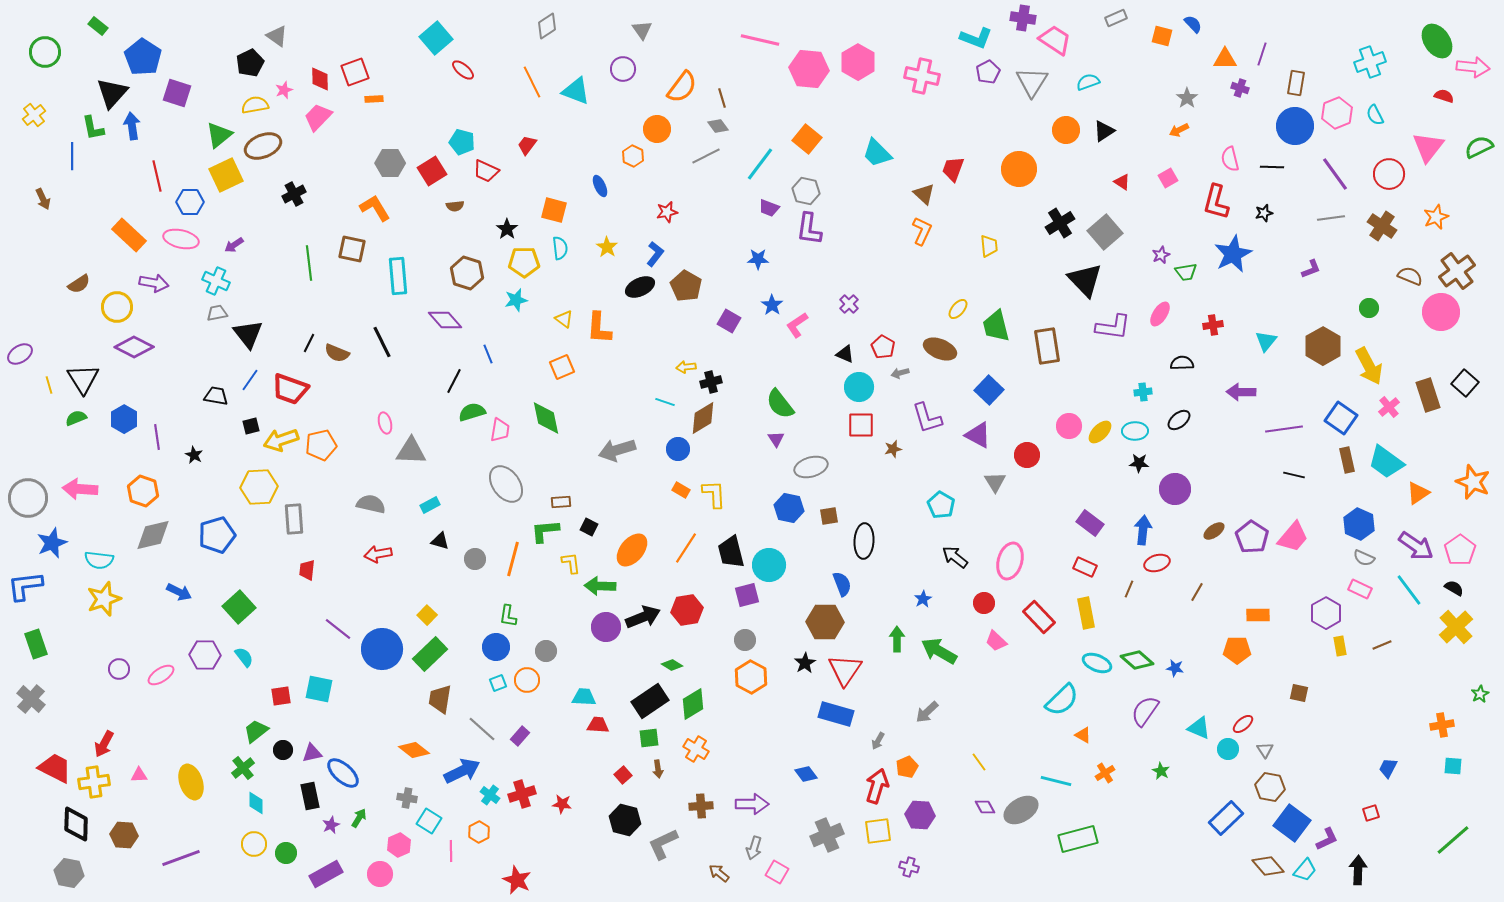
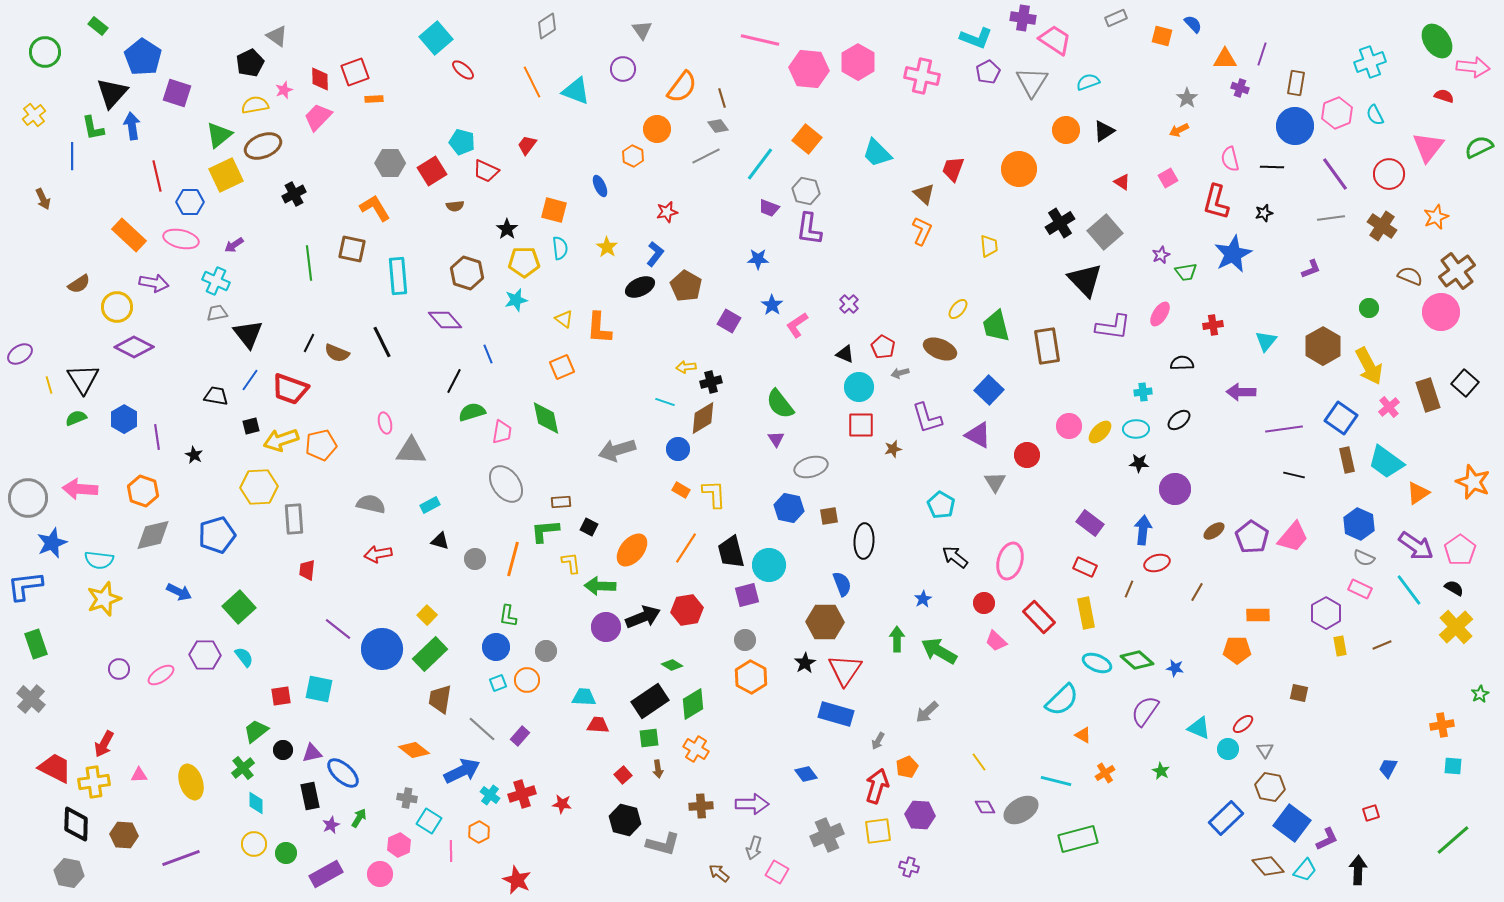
pink trapezoid at (500, 430): moved 2 px right, 2 px down
cyan ellipse at (1135, 431): moved 1 px right, 2 px up
gray L-shape at (663, 844): rotated 140 degrees counterclockwise
